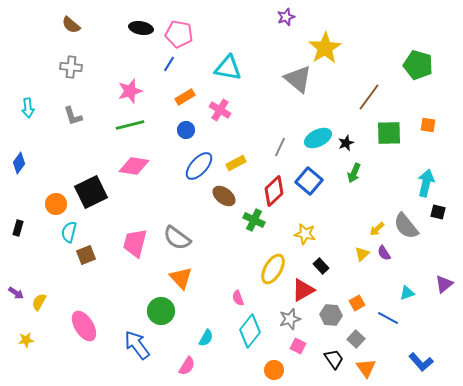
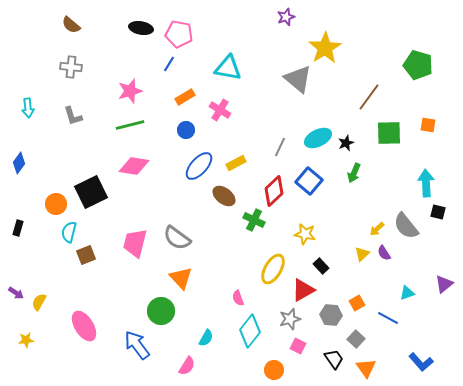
cyan arrow at (426, 183): rotated 16 degrees counterclockwise
